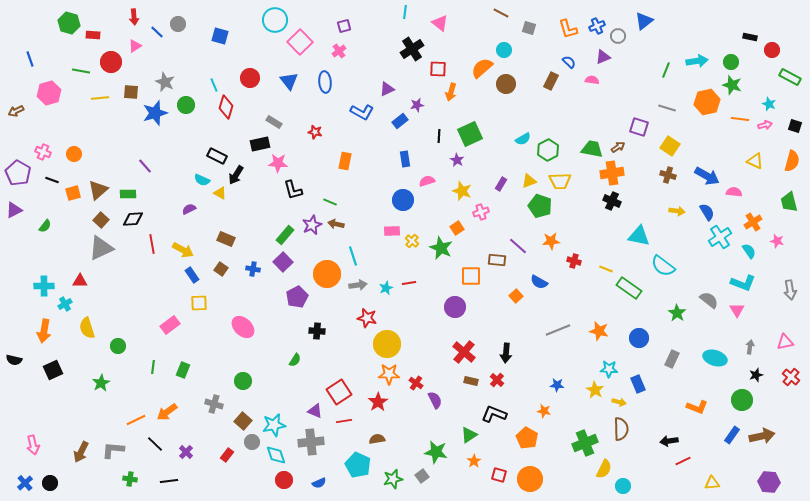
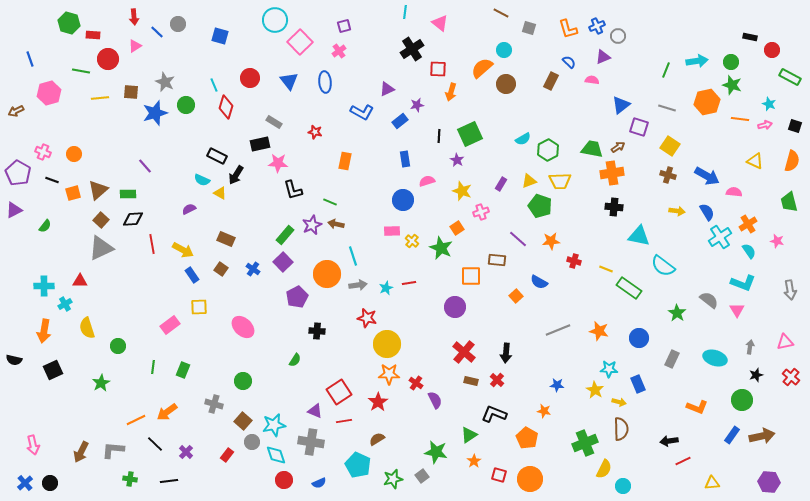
blue triangle at (644, 21): moved 23 px left, 84 px down
red circle at (111, 62): moved 3 px left, 3 px up
black cross at (612, 201): moved 2 px right, 6 px down; rotated 18 degrees counterclockwise
orange cross at (753, 222): moved 5 px left, 2 px down
purple line at (518, 246): moved 7 px up
blue cross at (253, 269): rotated 24 degrees clockwise
yellow square at (199, 303): moved 4 px down
brown semicircle at (377, 439): rotated 21 degrees counterclockwise
gray cross at (311, 442): rotated 15 degrees clockwise
